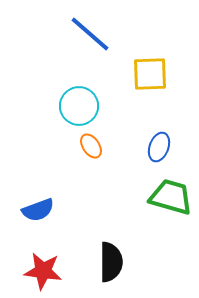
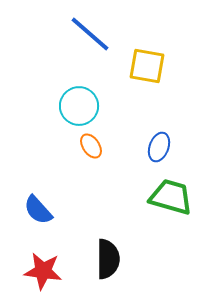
yellow square: moved 3 px left, 8 px up; rotated 12 degrees clockwise
blue semicircle: rotated 68 degrees clockwise
black semicircle: moved 3 px left, 3 px up
